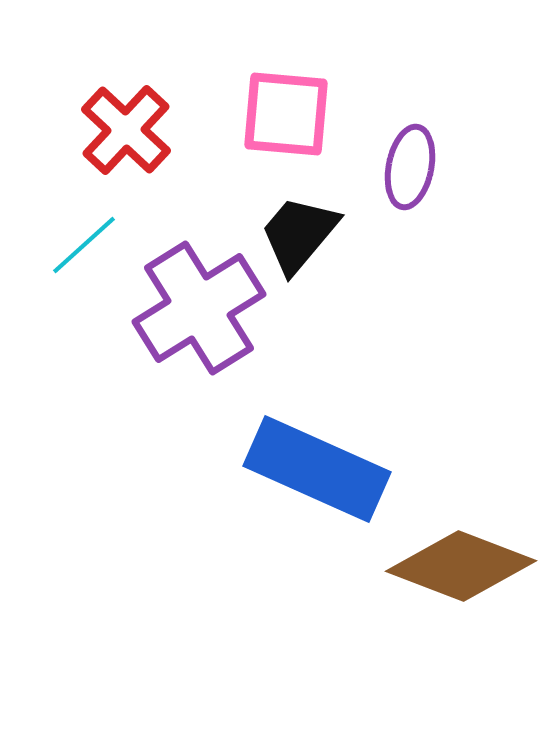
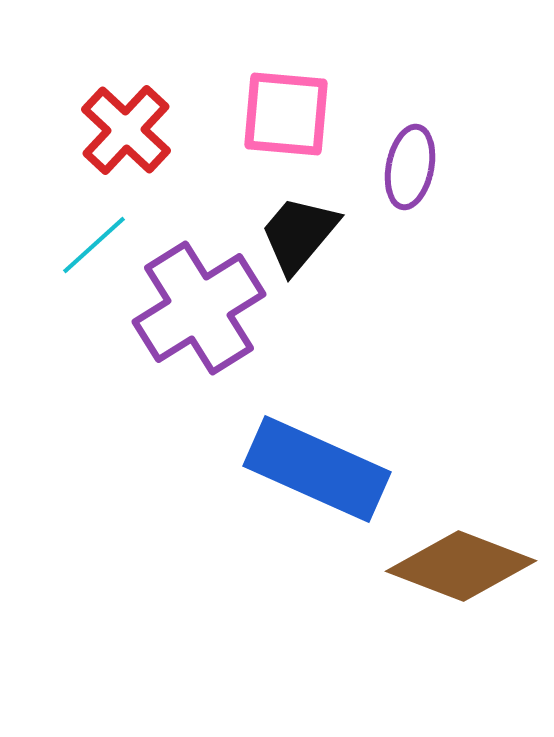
cyan line: moved 10 px right
